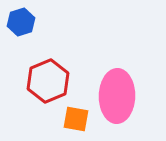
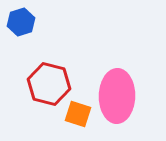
red hexagon: moved 1 px right, 3 px down; rotated 24 degrees counterclockwise
orange square: moved 2 px right, 5 px up; rotated 8 degrees clockwise
